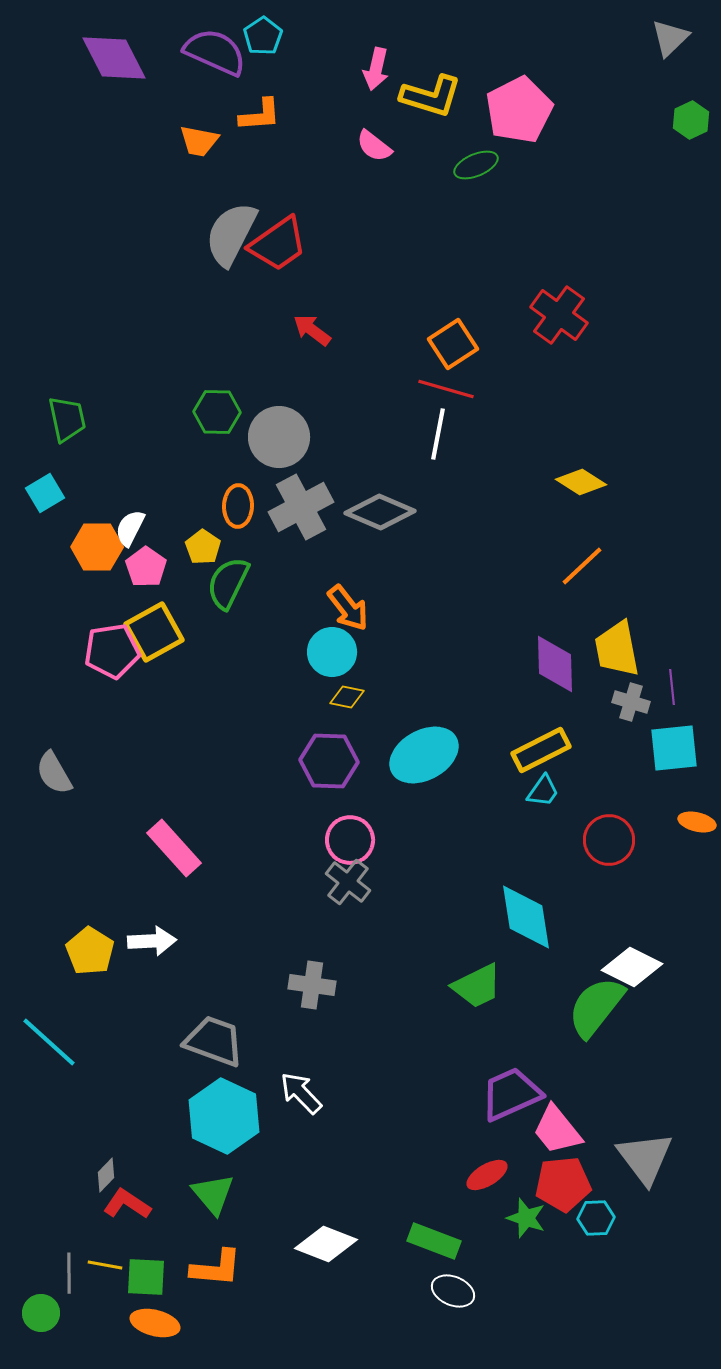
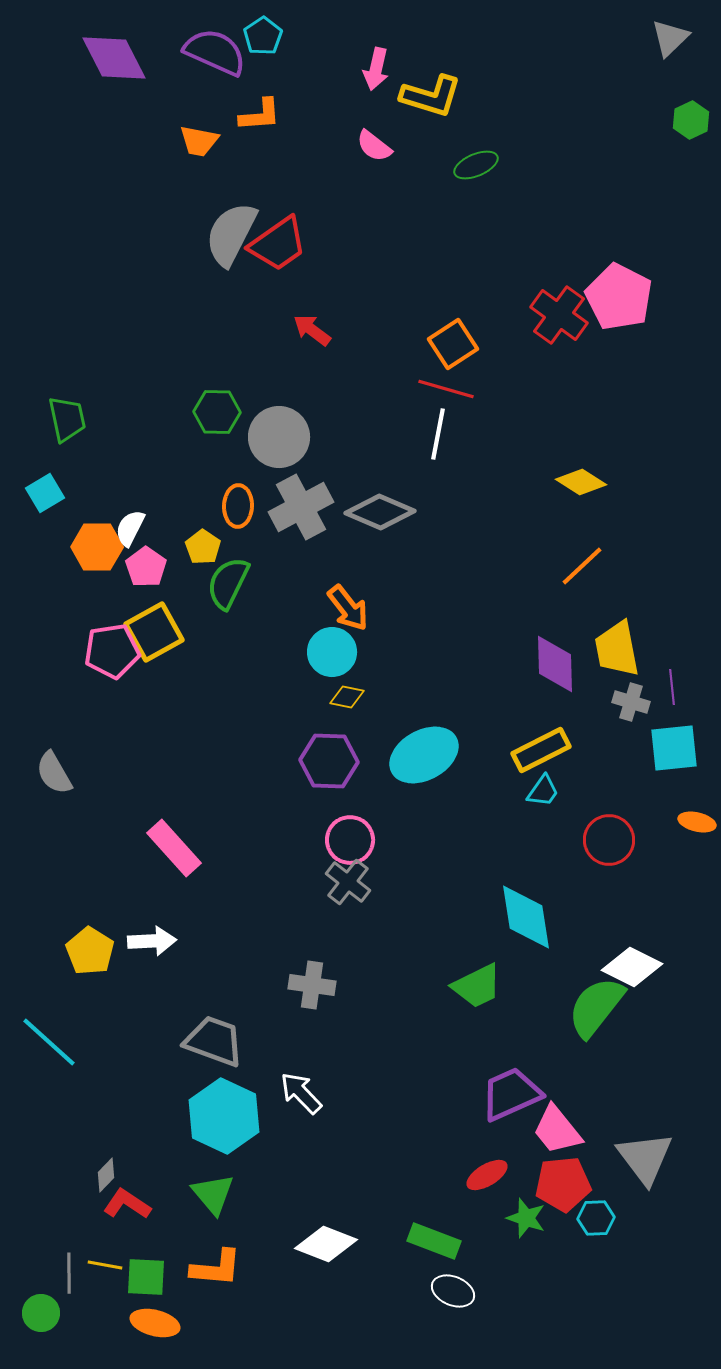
pink pentagon at (519, 110): moved 100 px right, 187 px down; rotated 18 degrees counterclockwise
